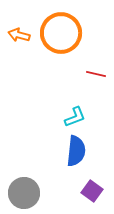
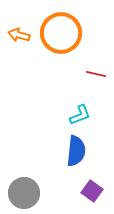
cyan L-shape: moved 5 px right, 2 px up
